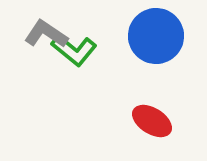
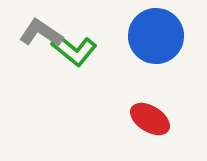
gray L-shape: moved 5 px left, 1 px up
red ellipse: moved 2 px left, 2 px up
